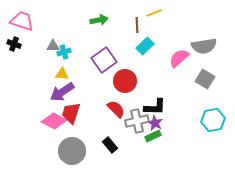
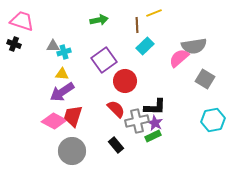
gray semicircle: moved 10 px left
red trapezoid: moved 2 px right, 3 px down
black rectangle: moved 6 px right
